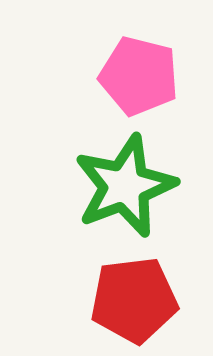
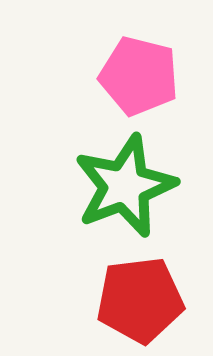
red pentagon: moved 6 px right
